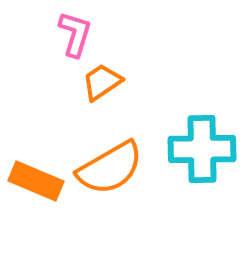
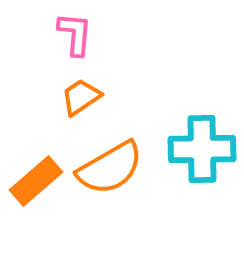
pink L-shape: rotated 12 degrees counterclockwise
orange trapezoid: moved 21 px left, 15 px down
orange rectangle: rotated 64 degrees counterclockwise
